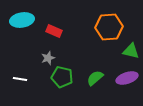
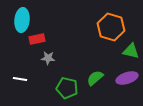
cyan ellipse: rotated 75 degrees counterclockwise
orange hexagon: moved 2 px right; rotated 20 degrees clockwise
red rectangle: moved 17 px left, 8 px down; rotated 35 degrees counterclockwise
gray star: rotated 24 degrees clockwise
green pentagon: moved 5 px right, 11 px down
